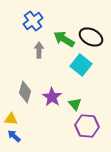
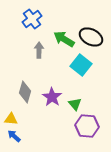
blue cross: moved 1 px left, 2 px up
